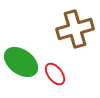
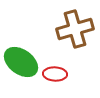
red ellipse: rotated 50 degrees counterclockwise
